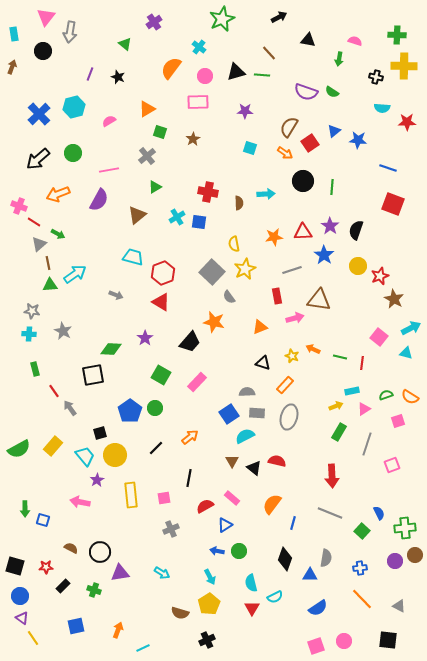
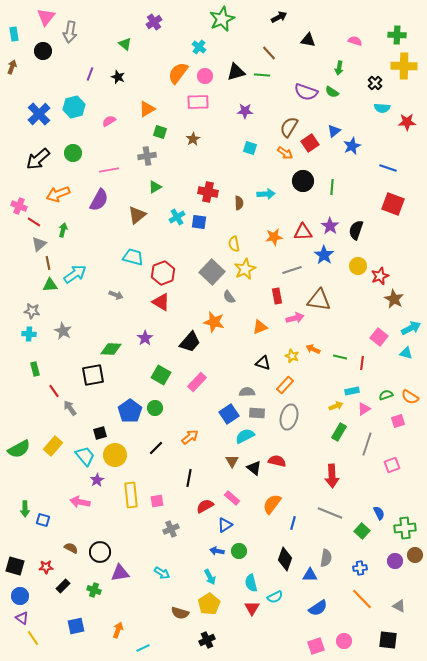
green arrow at (339, 59): moved 9 px down
orange semicircle at (171, 68): moved 7 px right, 5 px down
black cross at (376, 77): moved 1 px left, 6 px down; rotated 32 degrees clockwise
blue star at (358, 140): moved 6 px left, 6 px down; rotated 30 degrees counterclockwise
gray cross at (147, 156): rotated 30 degrees clockwise
green arrow at (58, 234): moved 5 px right, 4 px up; rotated 104 degrees counterclockwise
pink square at (164, 498): moved 7 px left, 3 px down
